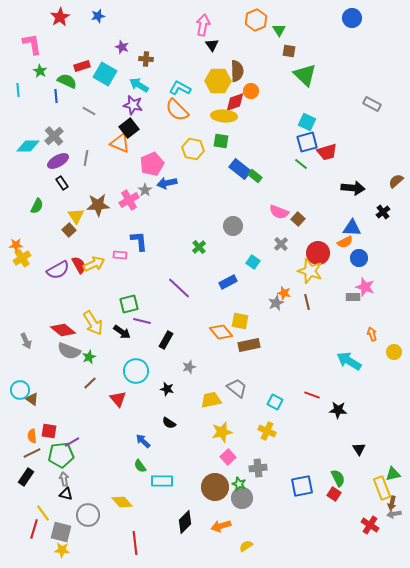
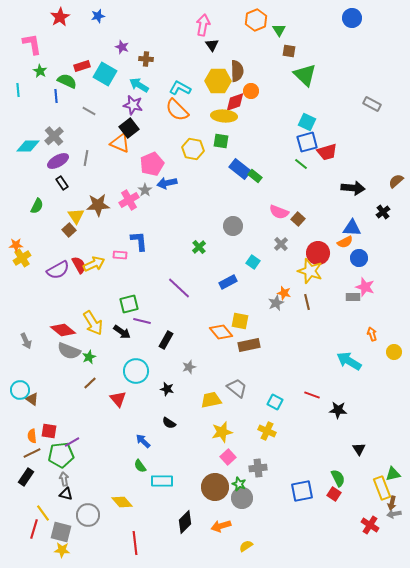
blue square at (302, 486): moved 5 px down
